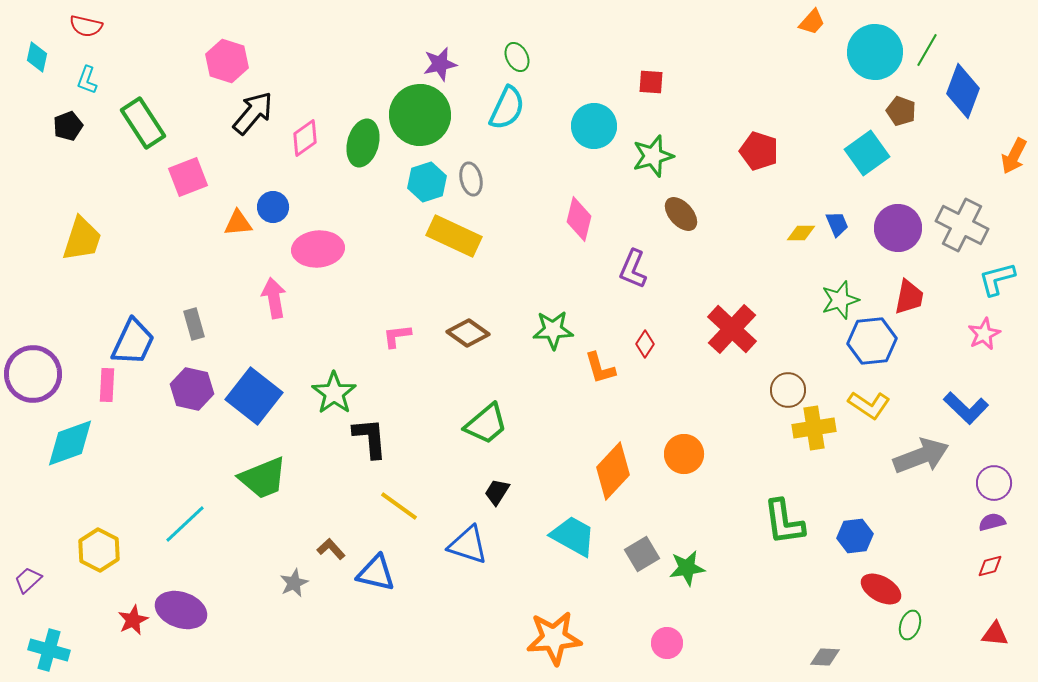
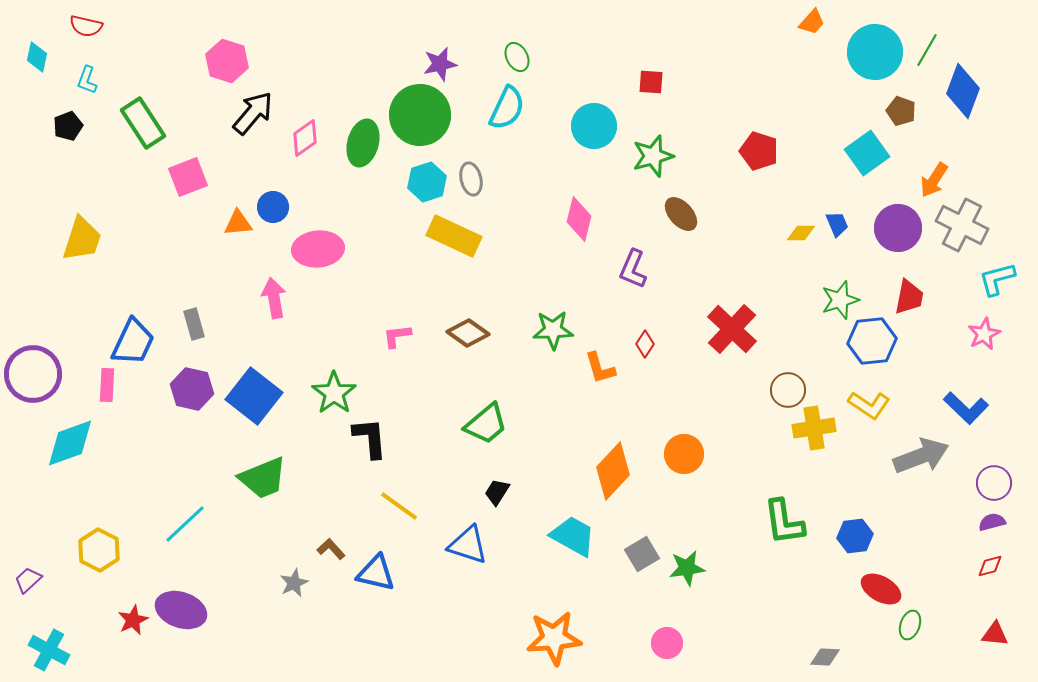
orange arrow at (1014, 156): moved 80 px left, 24 px down; rotated 6 degrees clockwise
cyan cross at (49, 650): rotated 12 degrees clockwise
